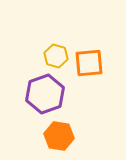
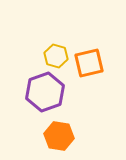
orange square: rotated 8 degrees counterclockwise
purple hexagon: moved 2 px up
